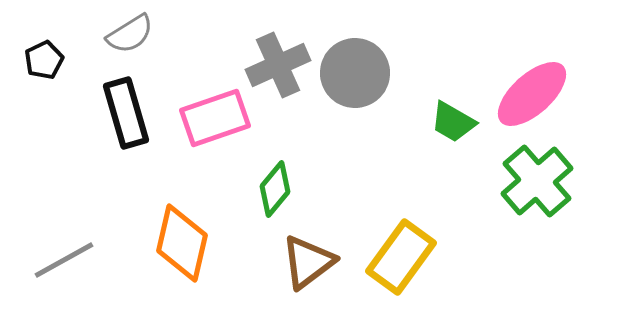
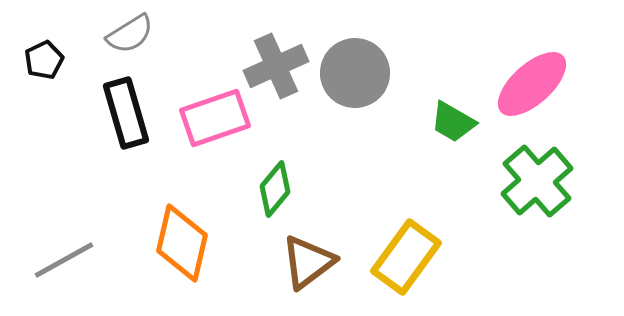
gray cross: moved 2 px left, 1 px down
pink ellipse: moved 10 px up
yellow rectangle: moved 5 px right
